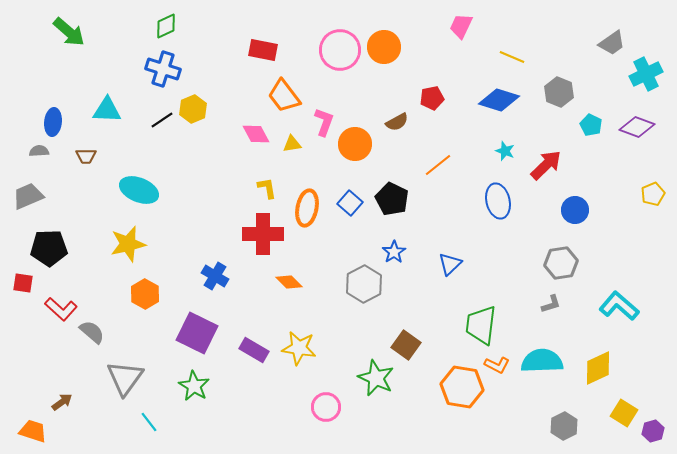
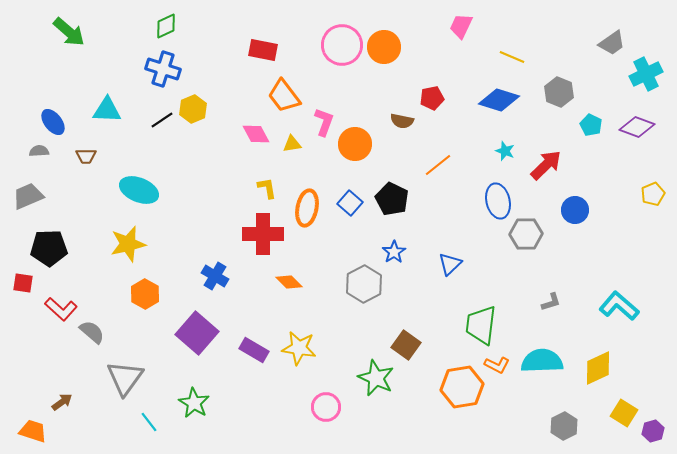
pink circle at (340, 50): moved 2 px right, 5 px up
blue ellipse at (53, 122): rotated 44 degrees counterclockwise
brown semicircle at (397, 122): moved 5 px right, 1 px up; rotated 40 degrees clockwise
gray hexagon at (561, 263): moved 35 px left, 29 px up; rotated 8 degrees clockwise
gray L-shape at (551, 304): moved 2 px up
purple square at (197, 333): rotated 15 degrees clockwise
green star at (194, 386): moved 17 px down
orange hexagon at (462, 387): rotated 18 degrees counterclockwise
